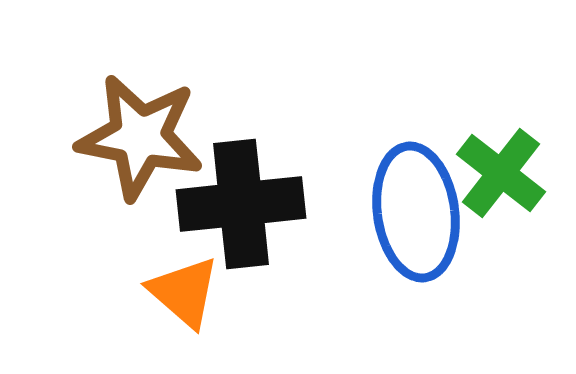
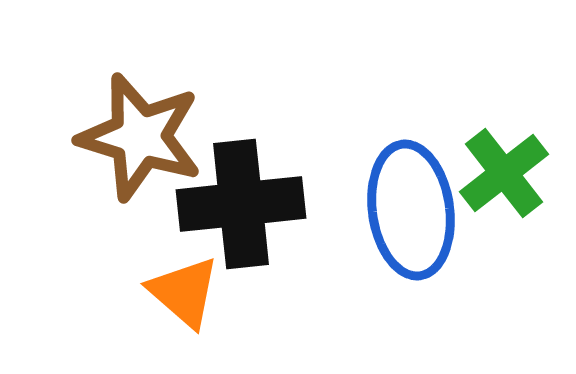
brown star: rotated 6 degrees clockwise
green cross: moved 3 px right; rotated 14 degrees clockwise
blue ellipse: moved 5 px left, 2 px up
